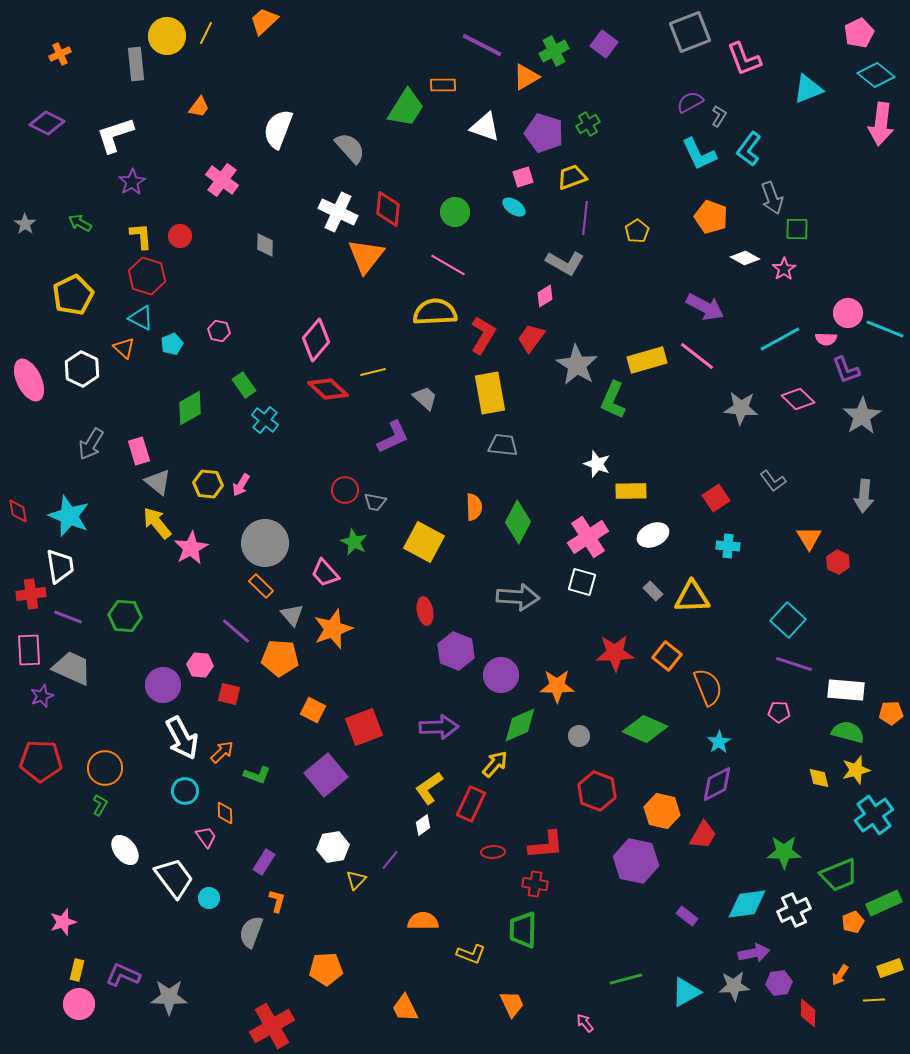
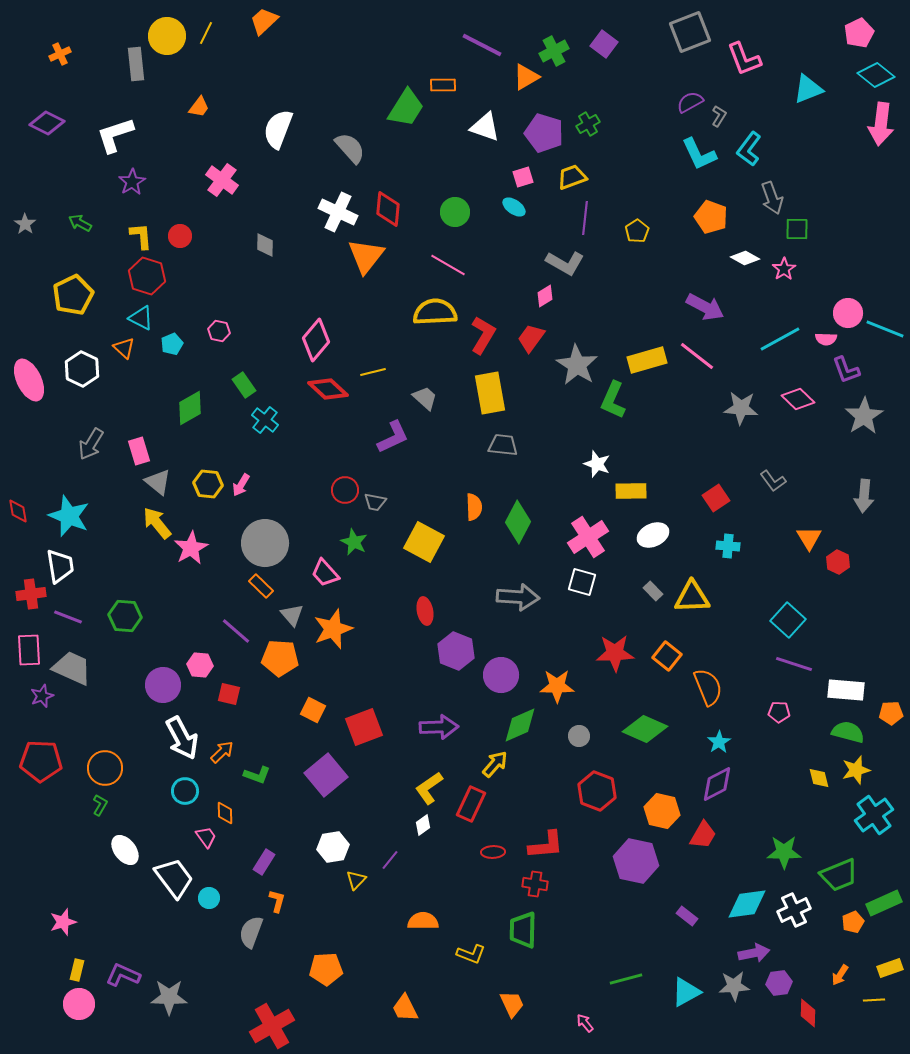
gray star at (862, 416): moved 2 px right
